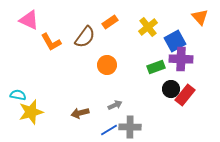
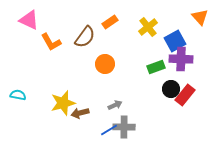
orange circle: moved 2 px left, 1 px up
yellow star: moved 32 px right, 9 px up
gray cross: moved 6 px left
